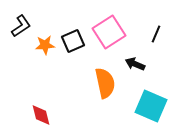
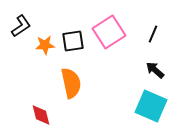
black line: moved 3 px left
black square: rotated 15 degrees clockwise
black arrow: moved 20 px right, 6 px down; rotated 18 degrees clockwise
orange semicircle: moved 34 px left
